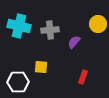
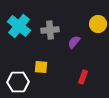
cyan cross: rotated 25 degrees clockwise
